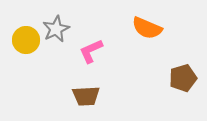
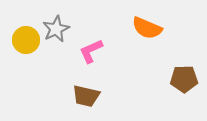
brown pentagon: moved 1 px right, 1 px down; rotated 16 degrees clockwise
brown trapezoid: rotated 16 degrees clockwise
